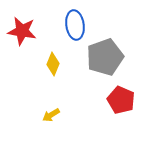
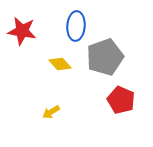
blue ellipse: moved 1 px right, 1 px down; rotated 12 degrees clockwise
yellow diamond: moved 7 px right; rotated 65 degrees counterclockwise
yellow arrow: moved 3 px up
